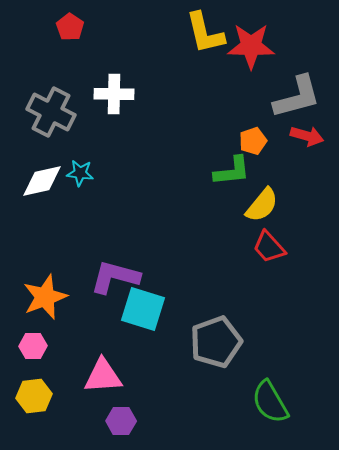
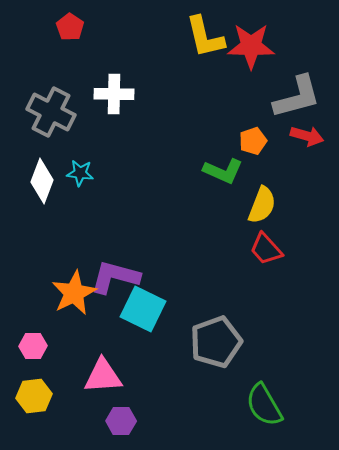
yellow L-shape: moved 4 px down
green L-shape: moved 9 px left; rotated 30 degrees clockwise
white diamond: rotated 57 degrees counterclockwise
yellow semicircle: rotated 18 degrees counterclockwise
red trapezoid: moved 3 px left, 2 px down
orange star: moved 29 px right, 4 px up; rotated 6 degrees counterclockwise
cyan square: rotated 9 degrees clockwise
green semicircle: moved 6 px left, 3 px down
